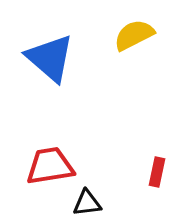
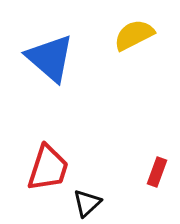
red trapezoid: moved 2 px left, 2 px down; rotated 117 degrees clockwise
red rectangle: rotated 8 degrees clockwise
black triangle: rotated 36 degrees counterclockwise
